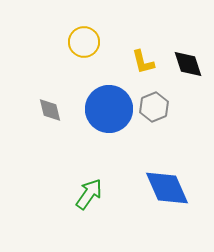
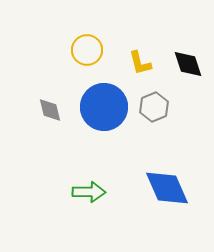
yellow circle: moved 3 px right, 8 px down
yellow L-shape: moved 3 px left, 1 px down
blue circle: moved 5 px left, 2 px up
green arrow: moved 2 px up; rotated 56 degrees clockwise
